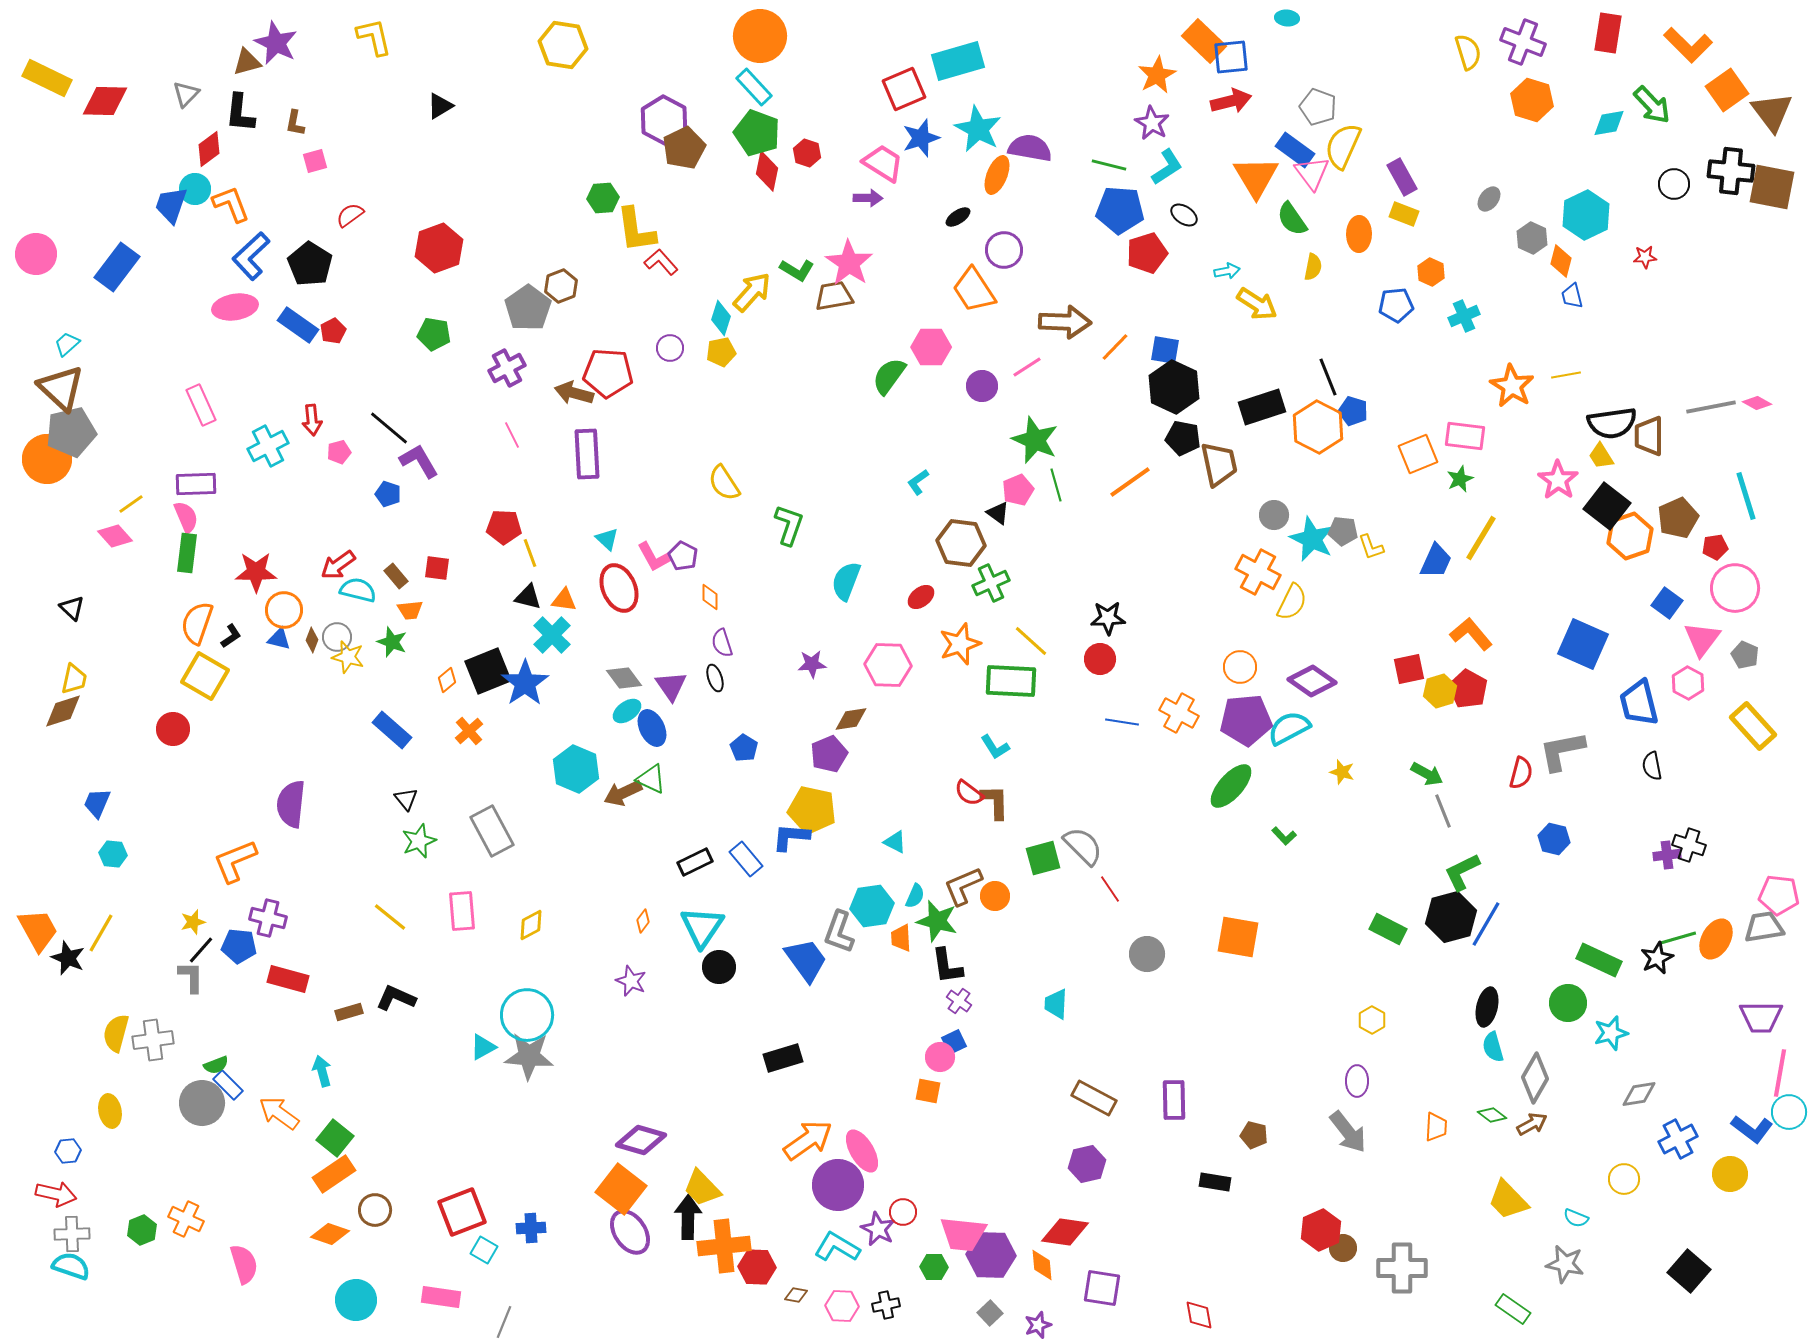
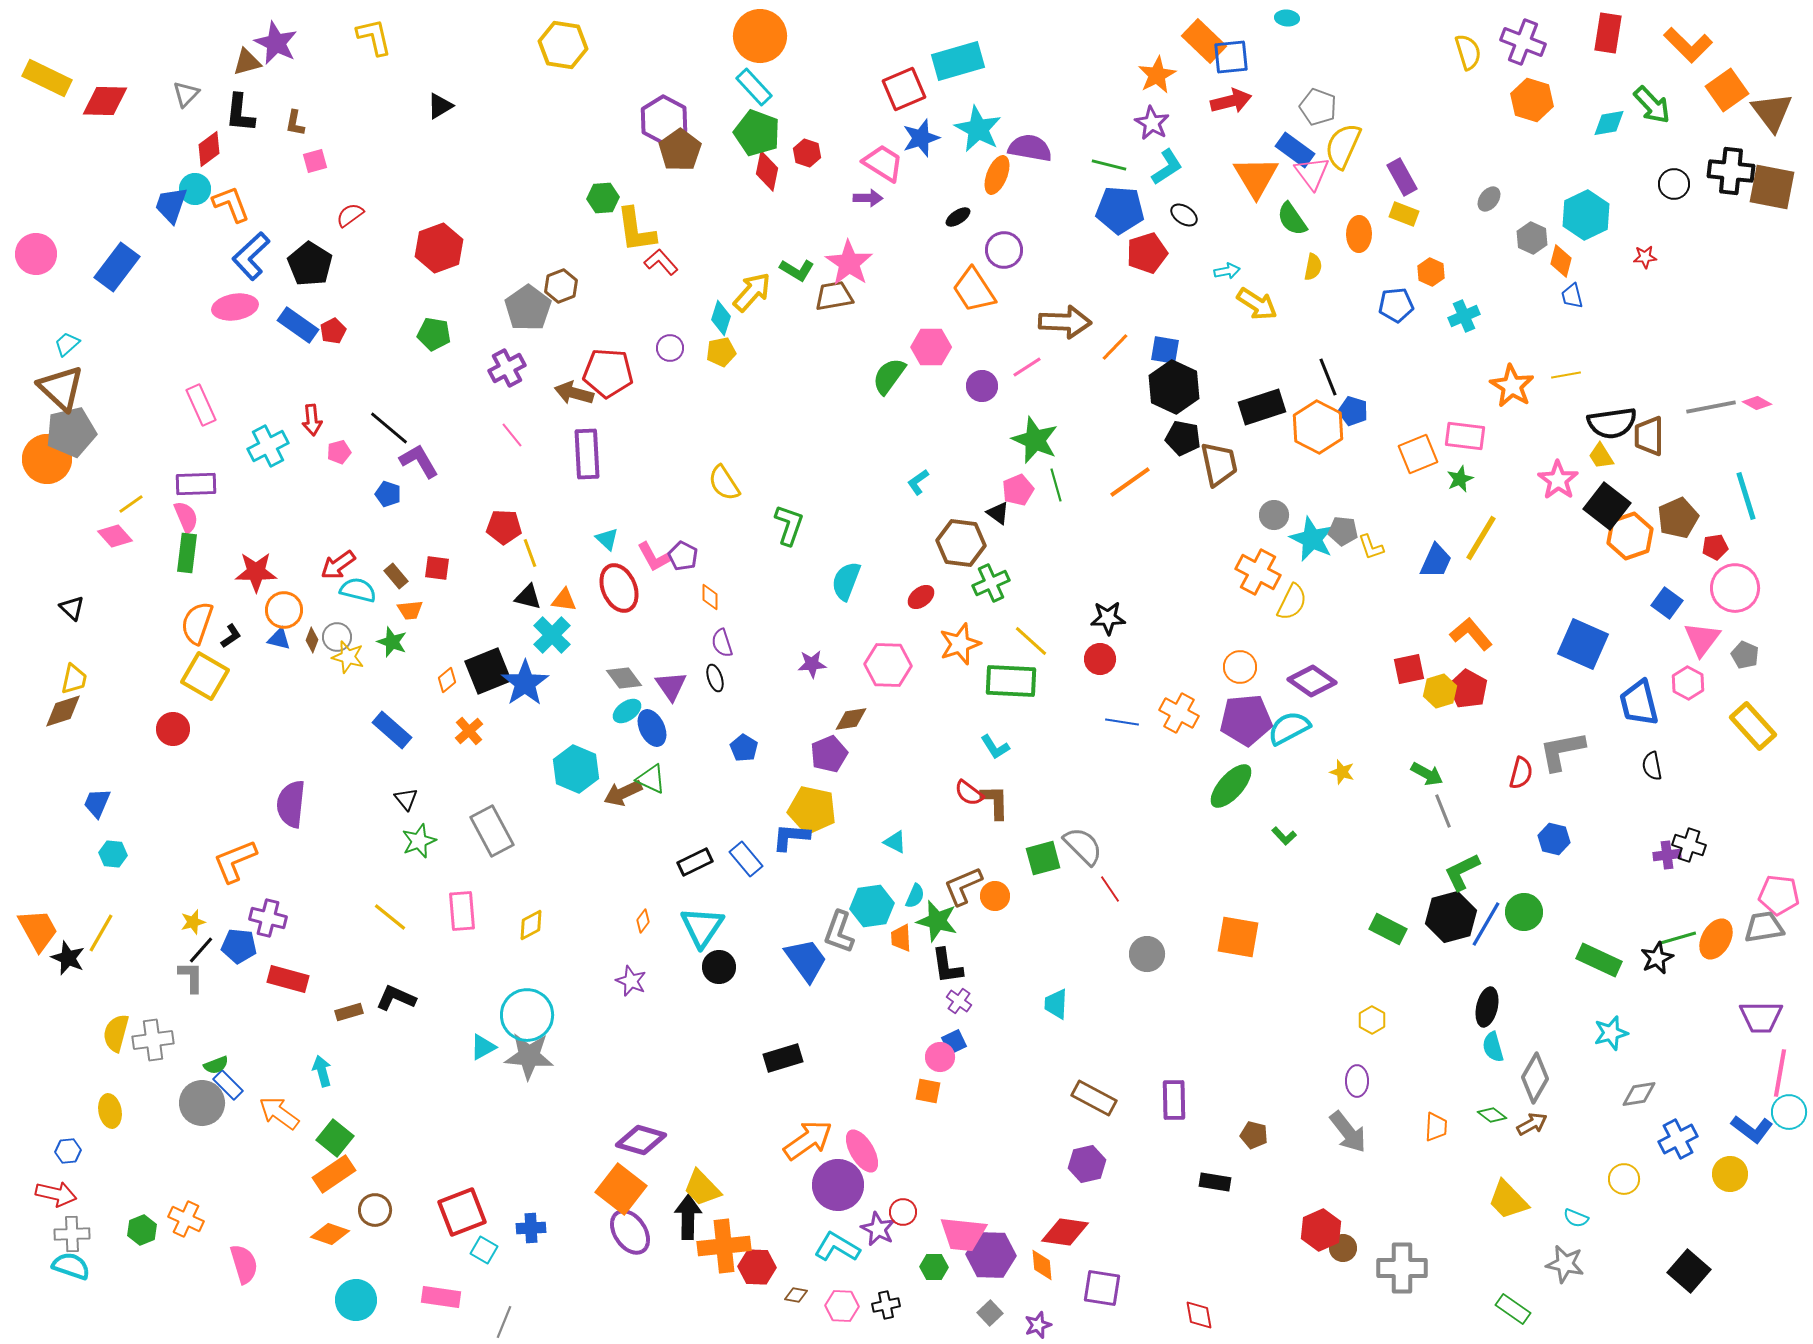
brown pentagon at (684, 148): moved 4 px left, 2 px down; rotated 9 degrees counterclockwise
pink line at (512, 435): rotated 12 degrees counterclockwise
green circle at (1568, 1003): moved 44 px left, 91 px up
